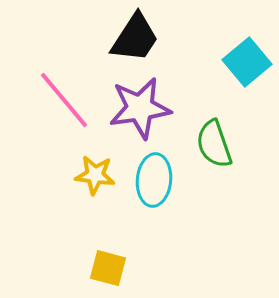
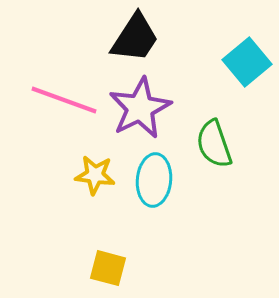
pink line: rotated 30 degrees counterclockwise
purple star: rotated 18 degrees counterclockwise
